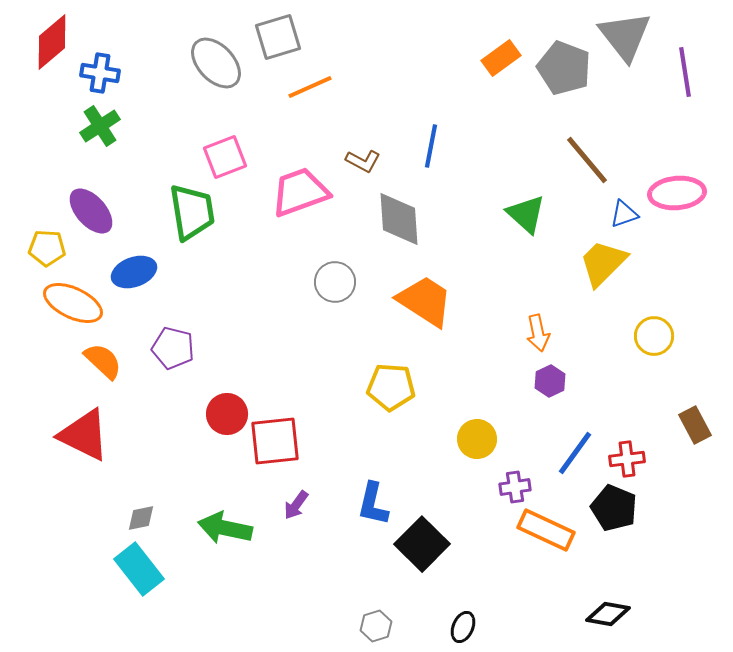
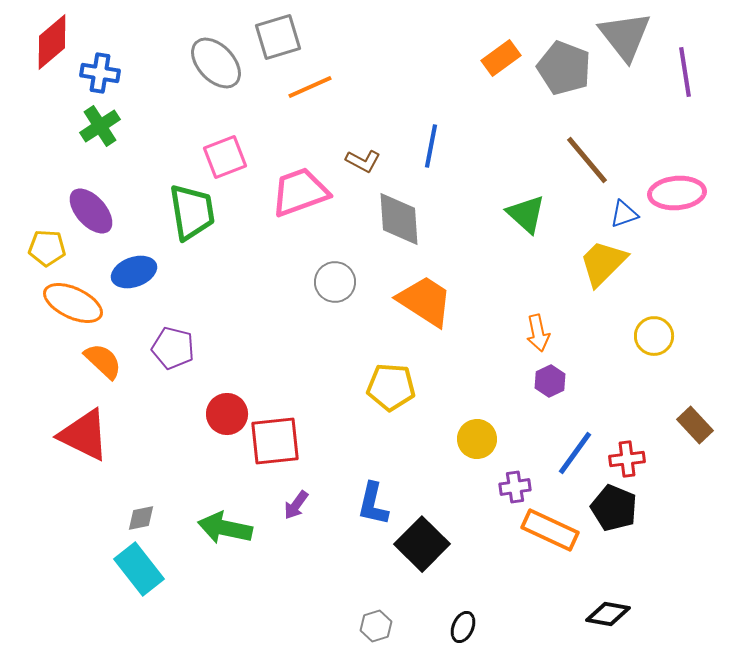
brown rectangle at (695, 425): rotated 15 degrees counterclockwise
orange rectangle at (546, 530): moved 4 px right
